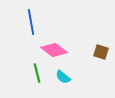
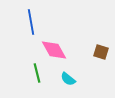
pink diamond: rotated 24 degrees clockwise
cyan semicircle: moved 5 px right, 2 px down
